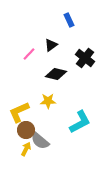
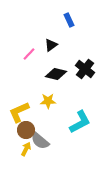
black cross: moved 11 px down
